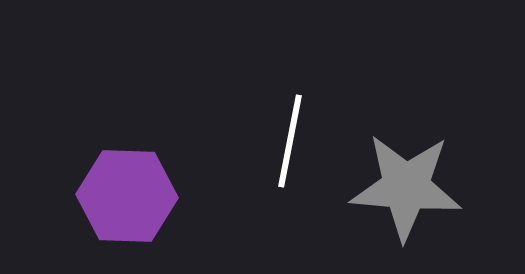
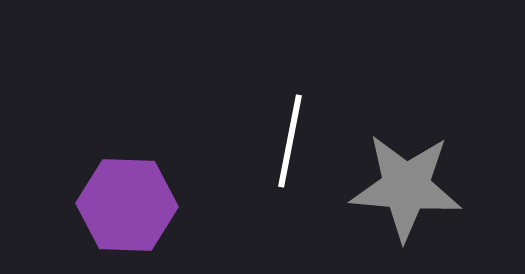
purple hexagon: moved 9 px down
